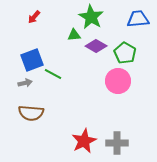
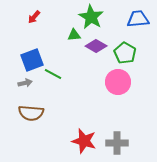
pink circle: moved 1 px down
red star: rotated 30 degrees counterclockwise
